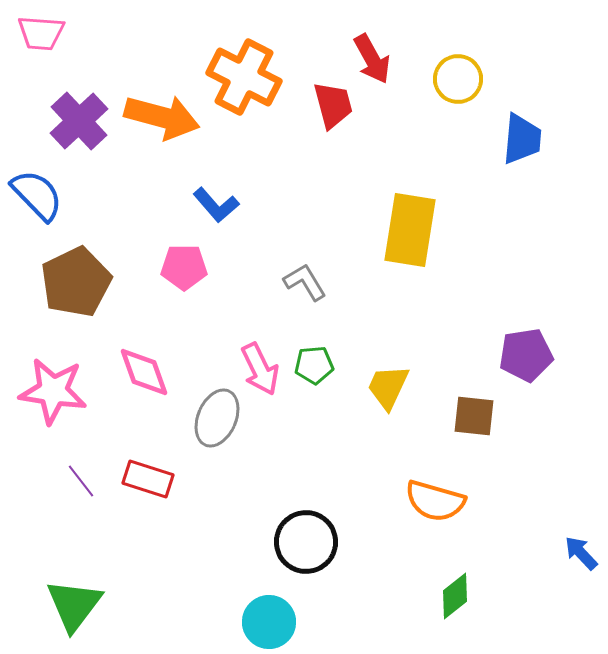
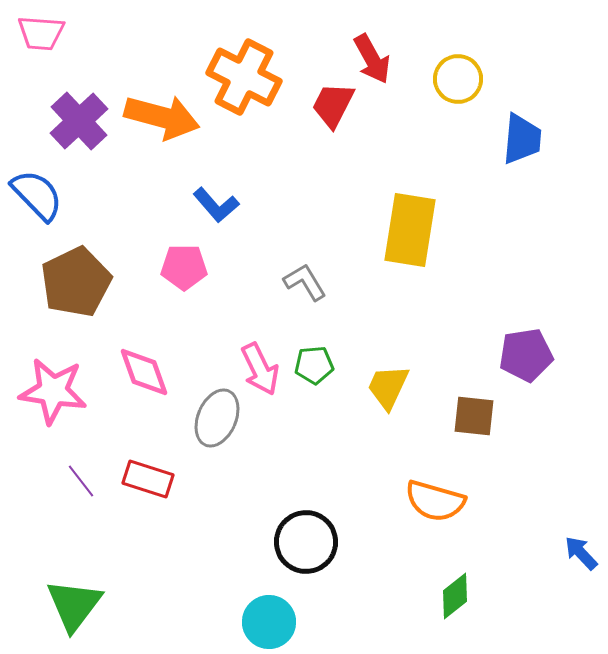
red trapezoid: rotated 138 degrees counterclockwise
